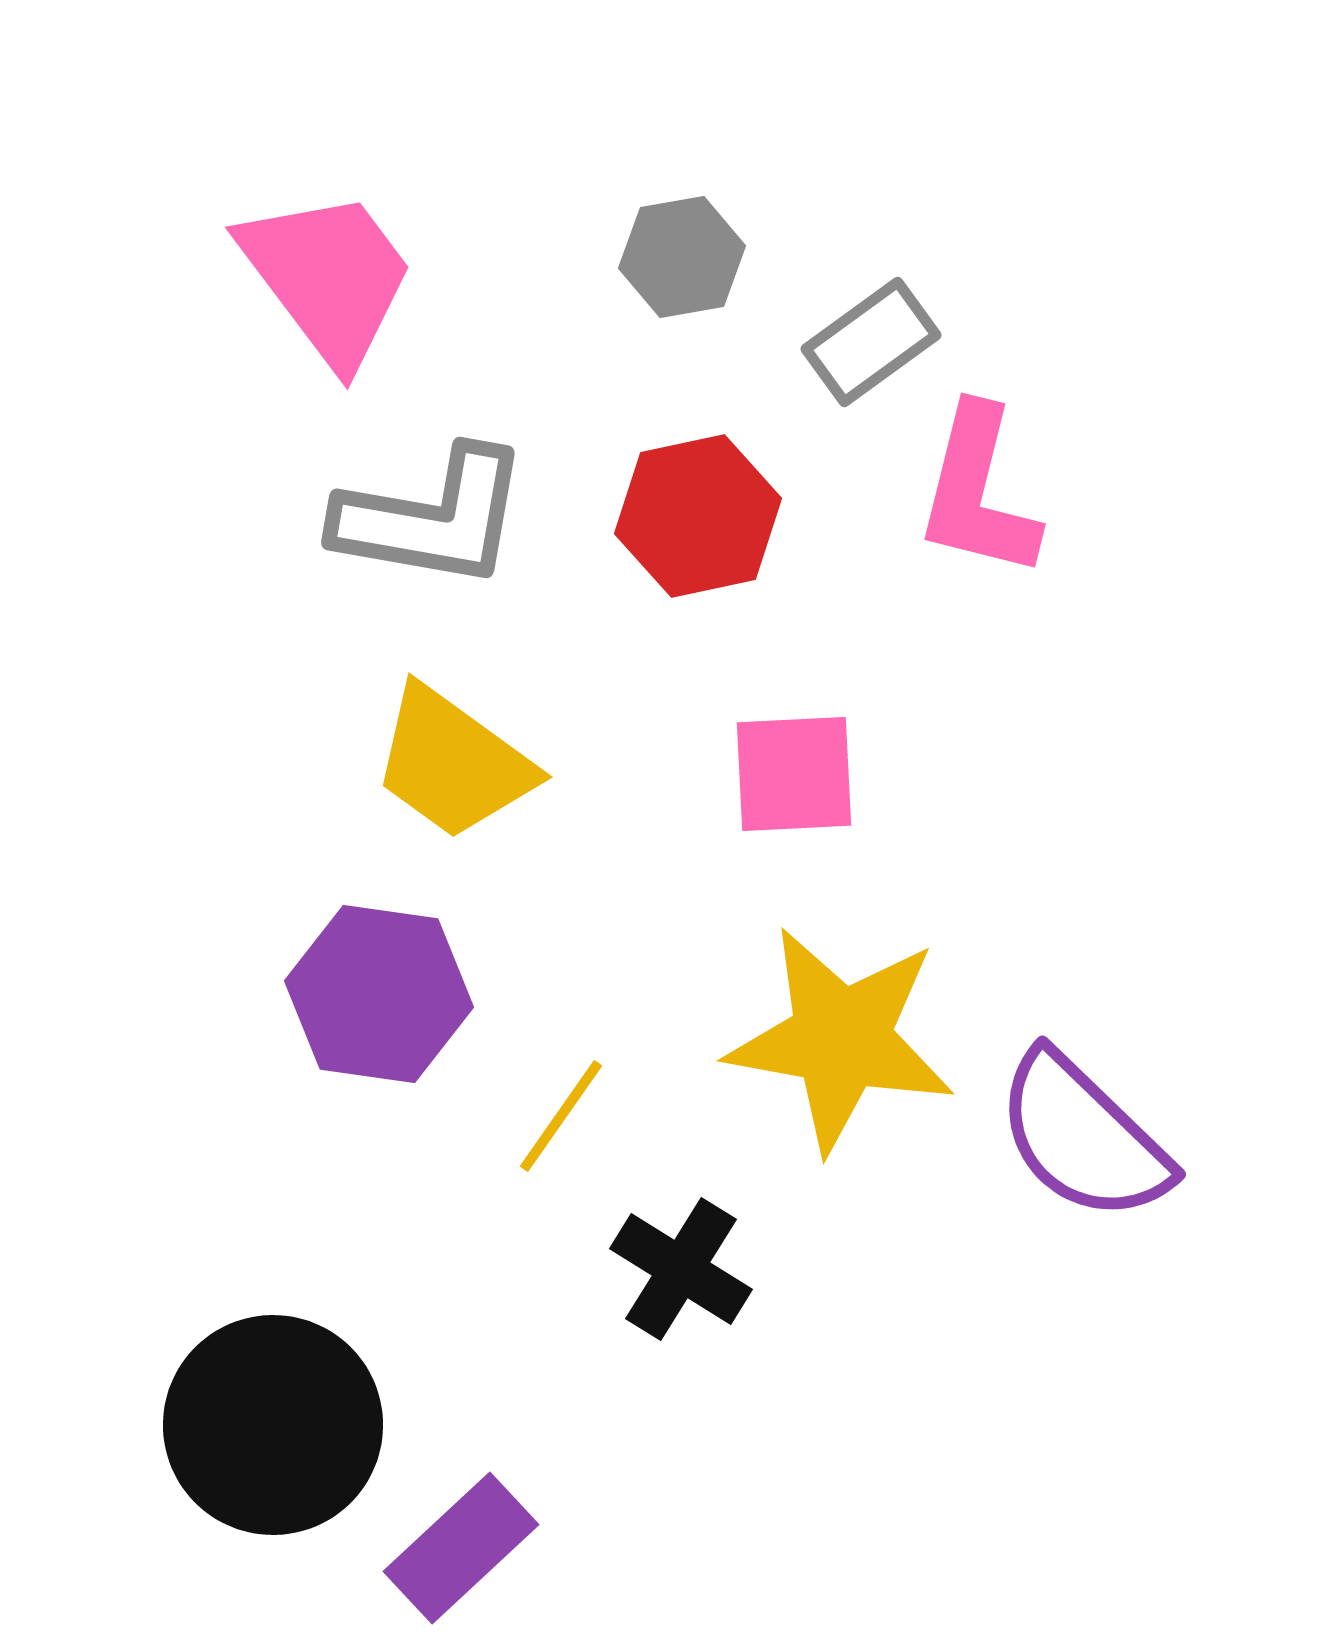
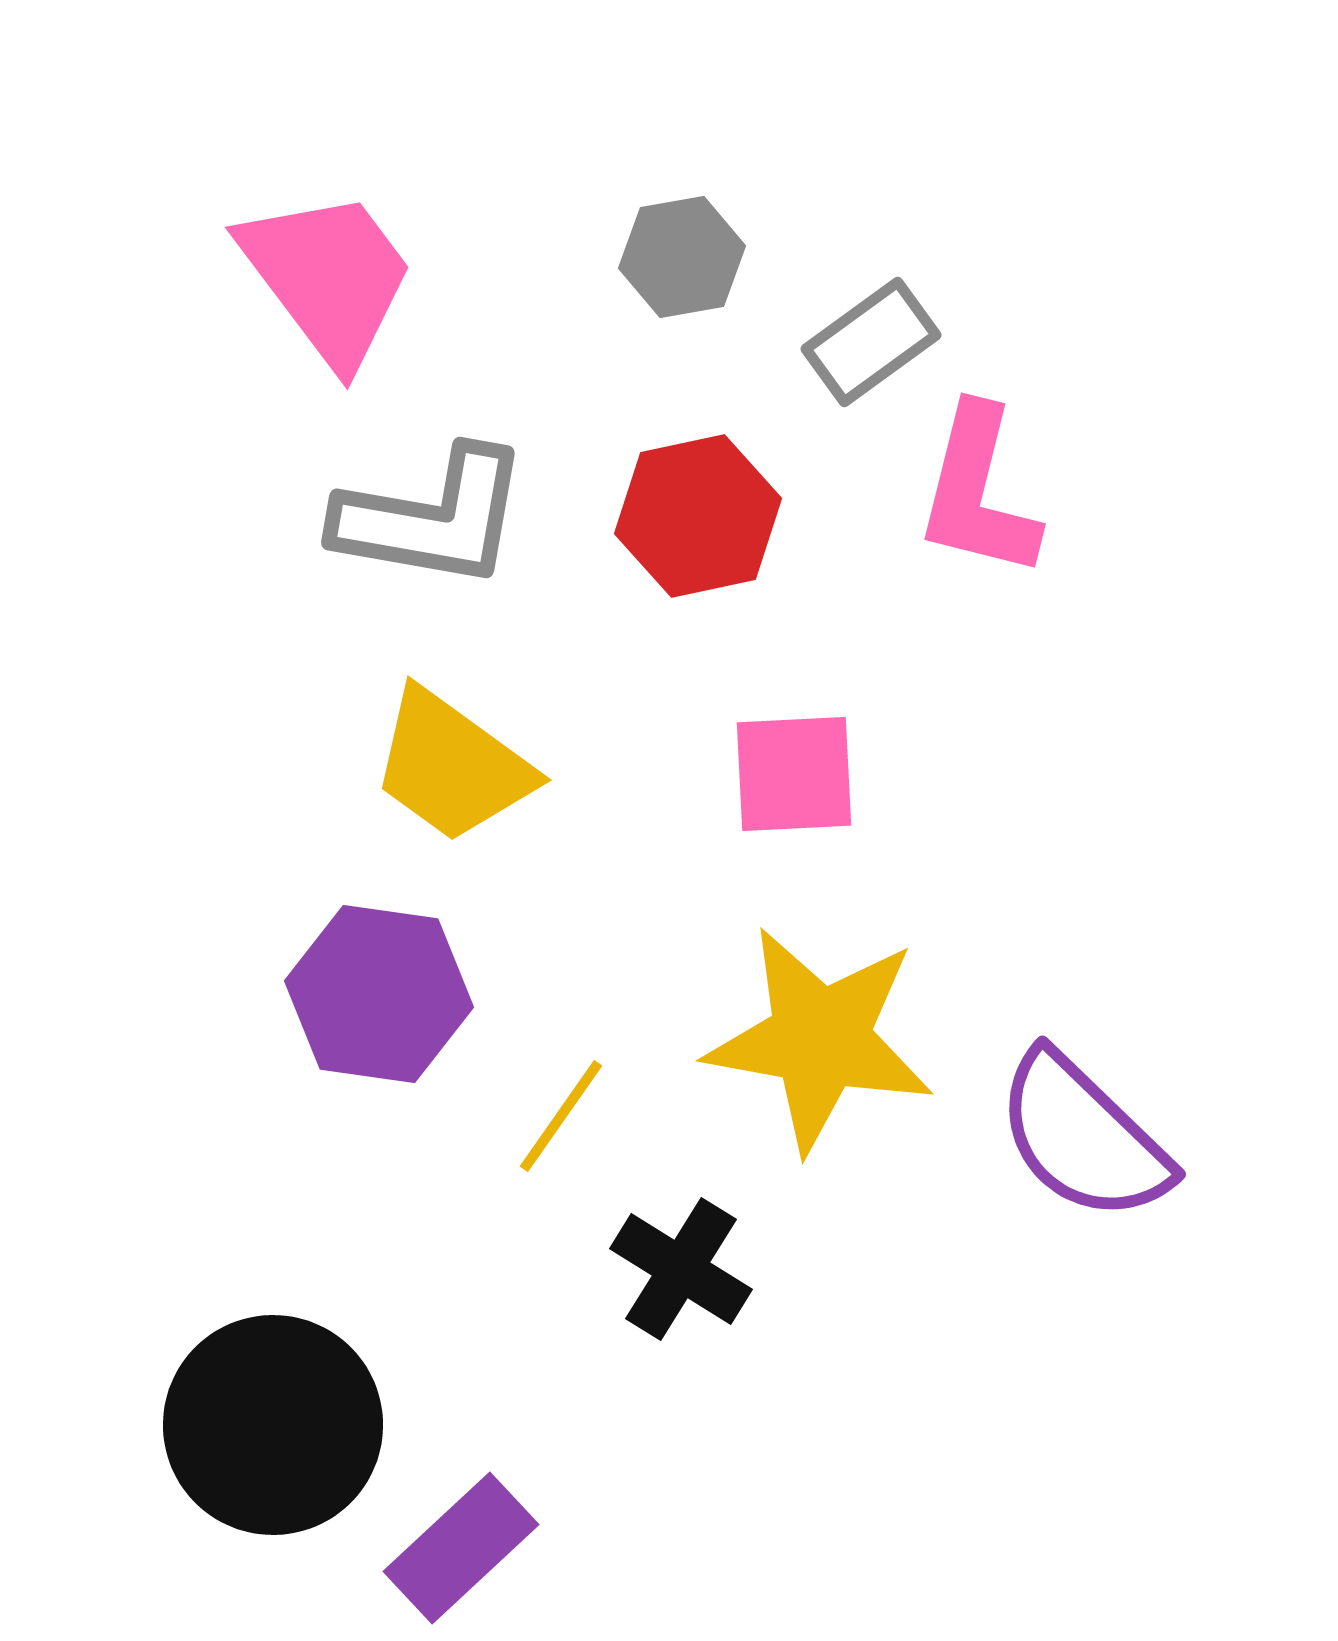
yellow trapezoid: moved 1 px left, 3 px down
yellow star: moved 21 px left
